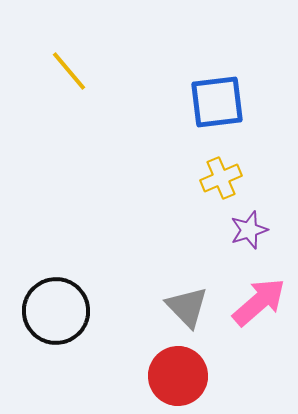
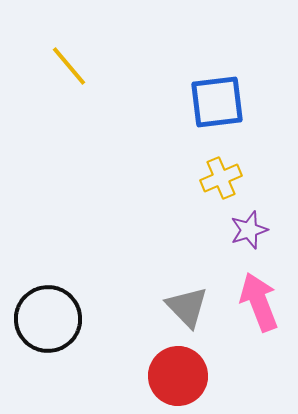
yellow line: moved 5 px up
pink arrow: rotated 70 degrees counterclockwise
black circle: moved 8 px left, 8 px down
